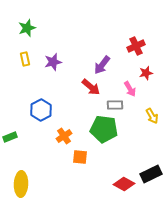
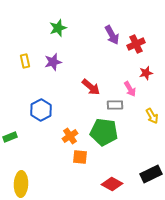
green star: moved 31 px right
red cross: moved 2 px up
yellow rectangle: moved 2 px down
purple arrow: moved 10 px right, 30 px up; rotated 66 degrees counterclockwise
green pentagon: moved 3 px down
orange cross: moved 6 px right
red diamond: moved 12 px left
